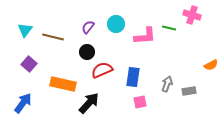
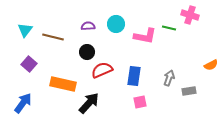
pink cross: moved 2 px left
purple semicircle: moved 1 px up; rotated 48 degrees clockwise
pink L-shape: rotated 15 degrees clockwise
blue rectangle: moved 1 px right, 1 px up
gray arrow: moved 2 px right, 6 px up
